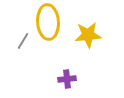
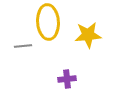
gray line: moved 5 px down; rotated 54 degrees clockwise
